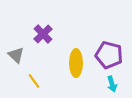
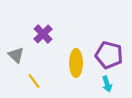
cyan arrow: moved 5 px left
